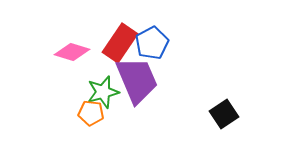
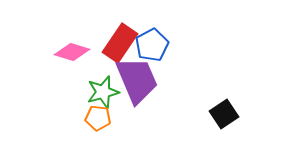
blue pentagon: moved 2 px down
orange pentagon: moved 7 px right, 5 px down
